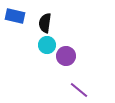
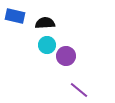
black semicircle: rotated 78 degrees clockwise
